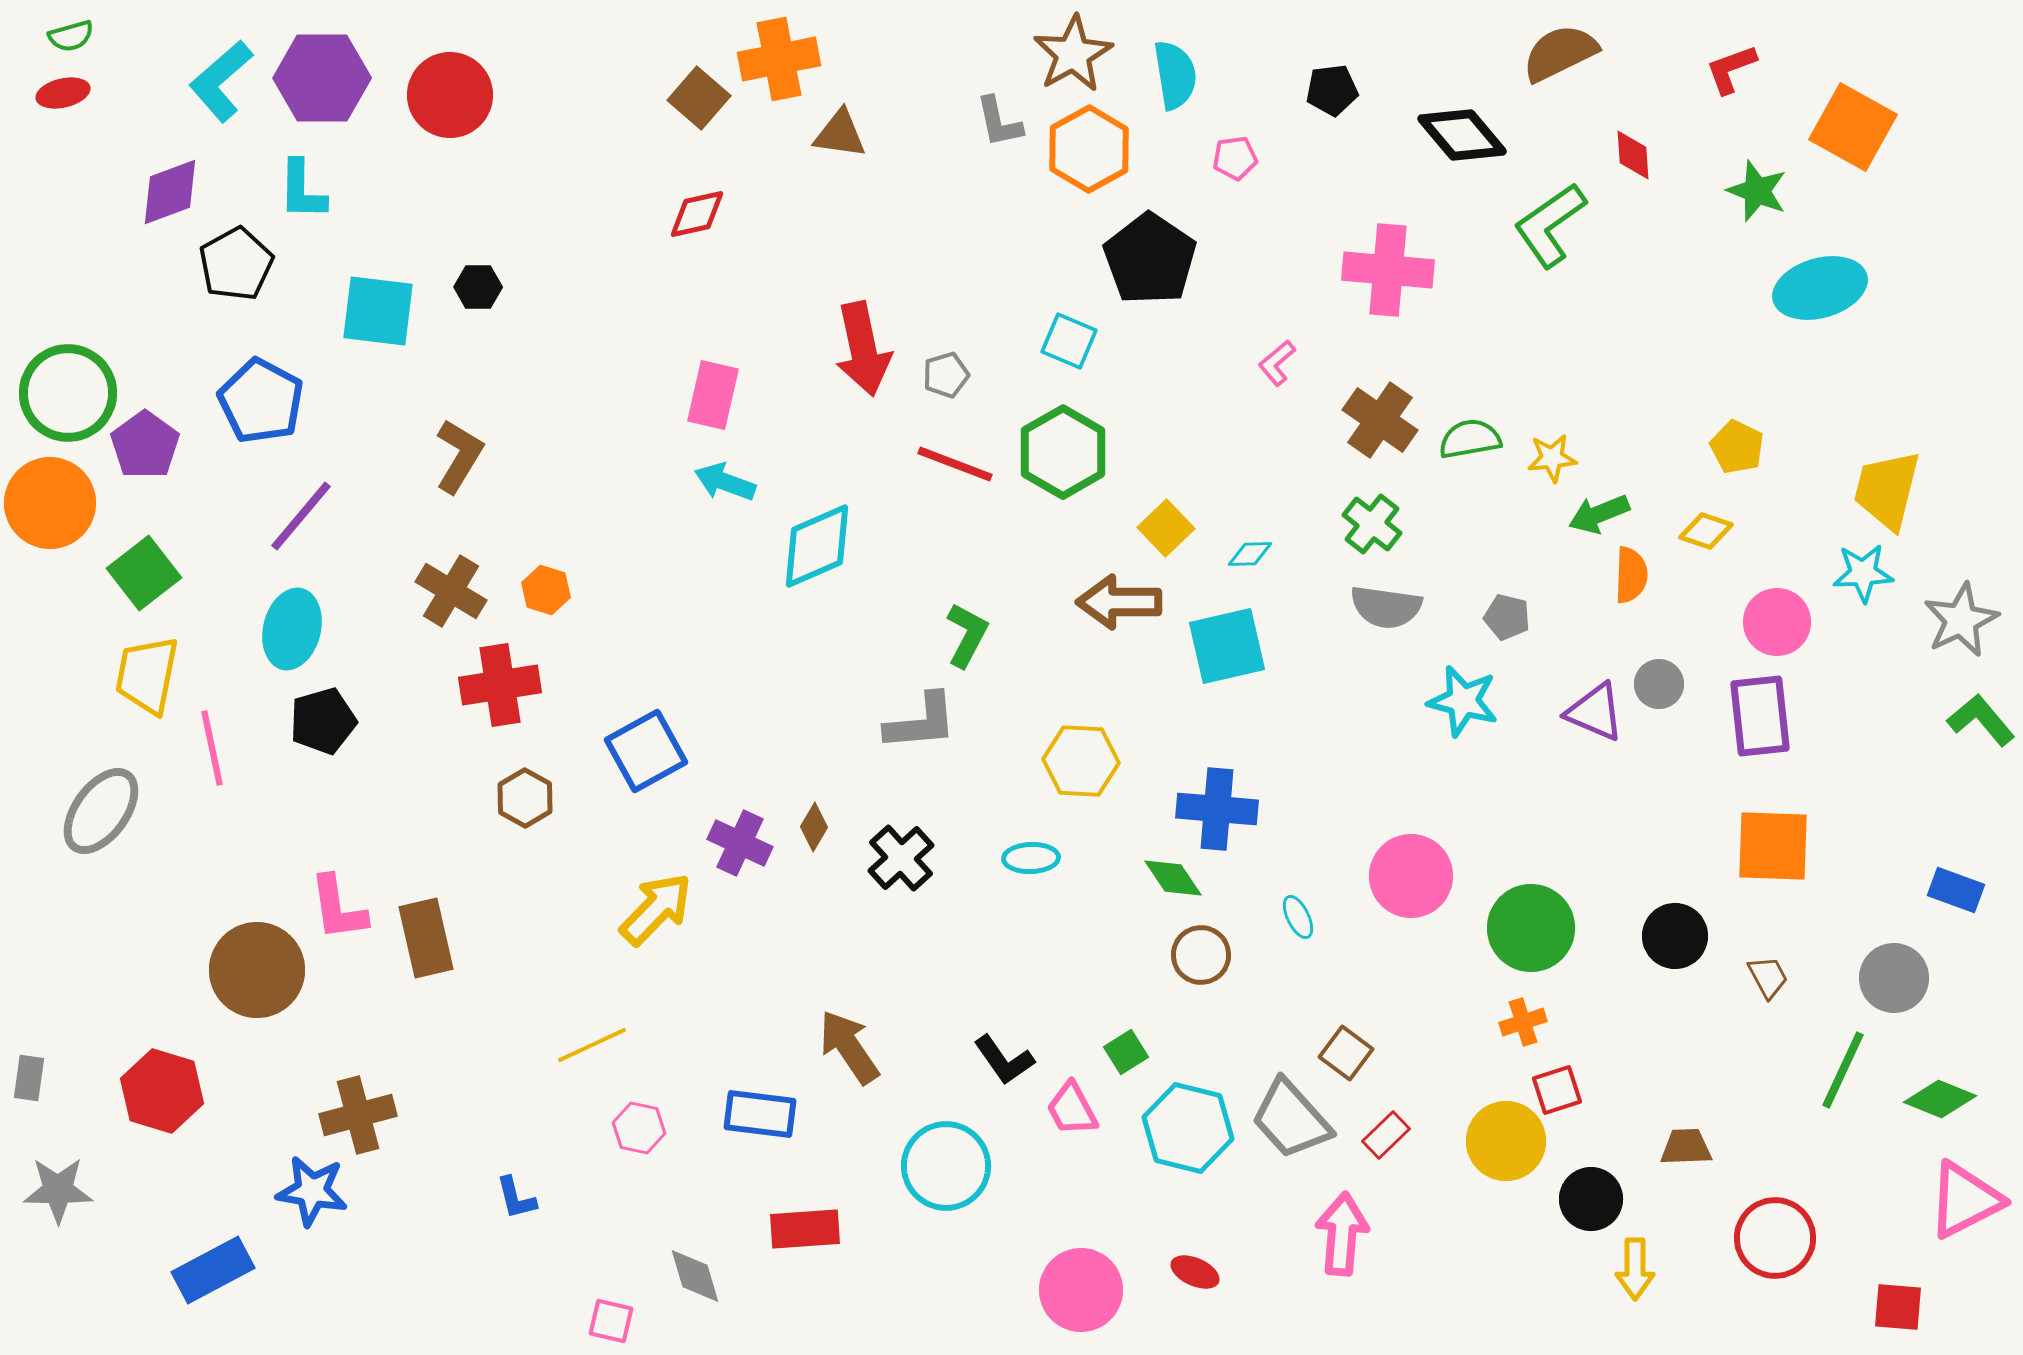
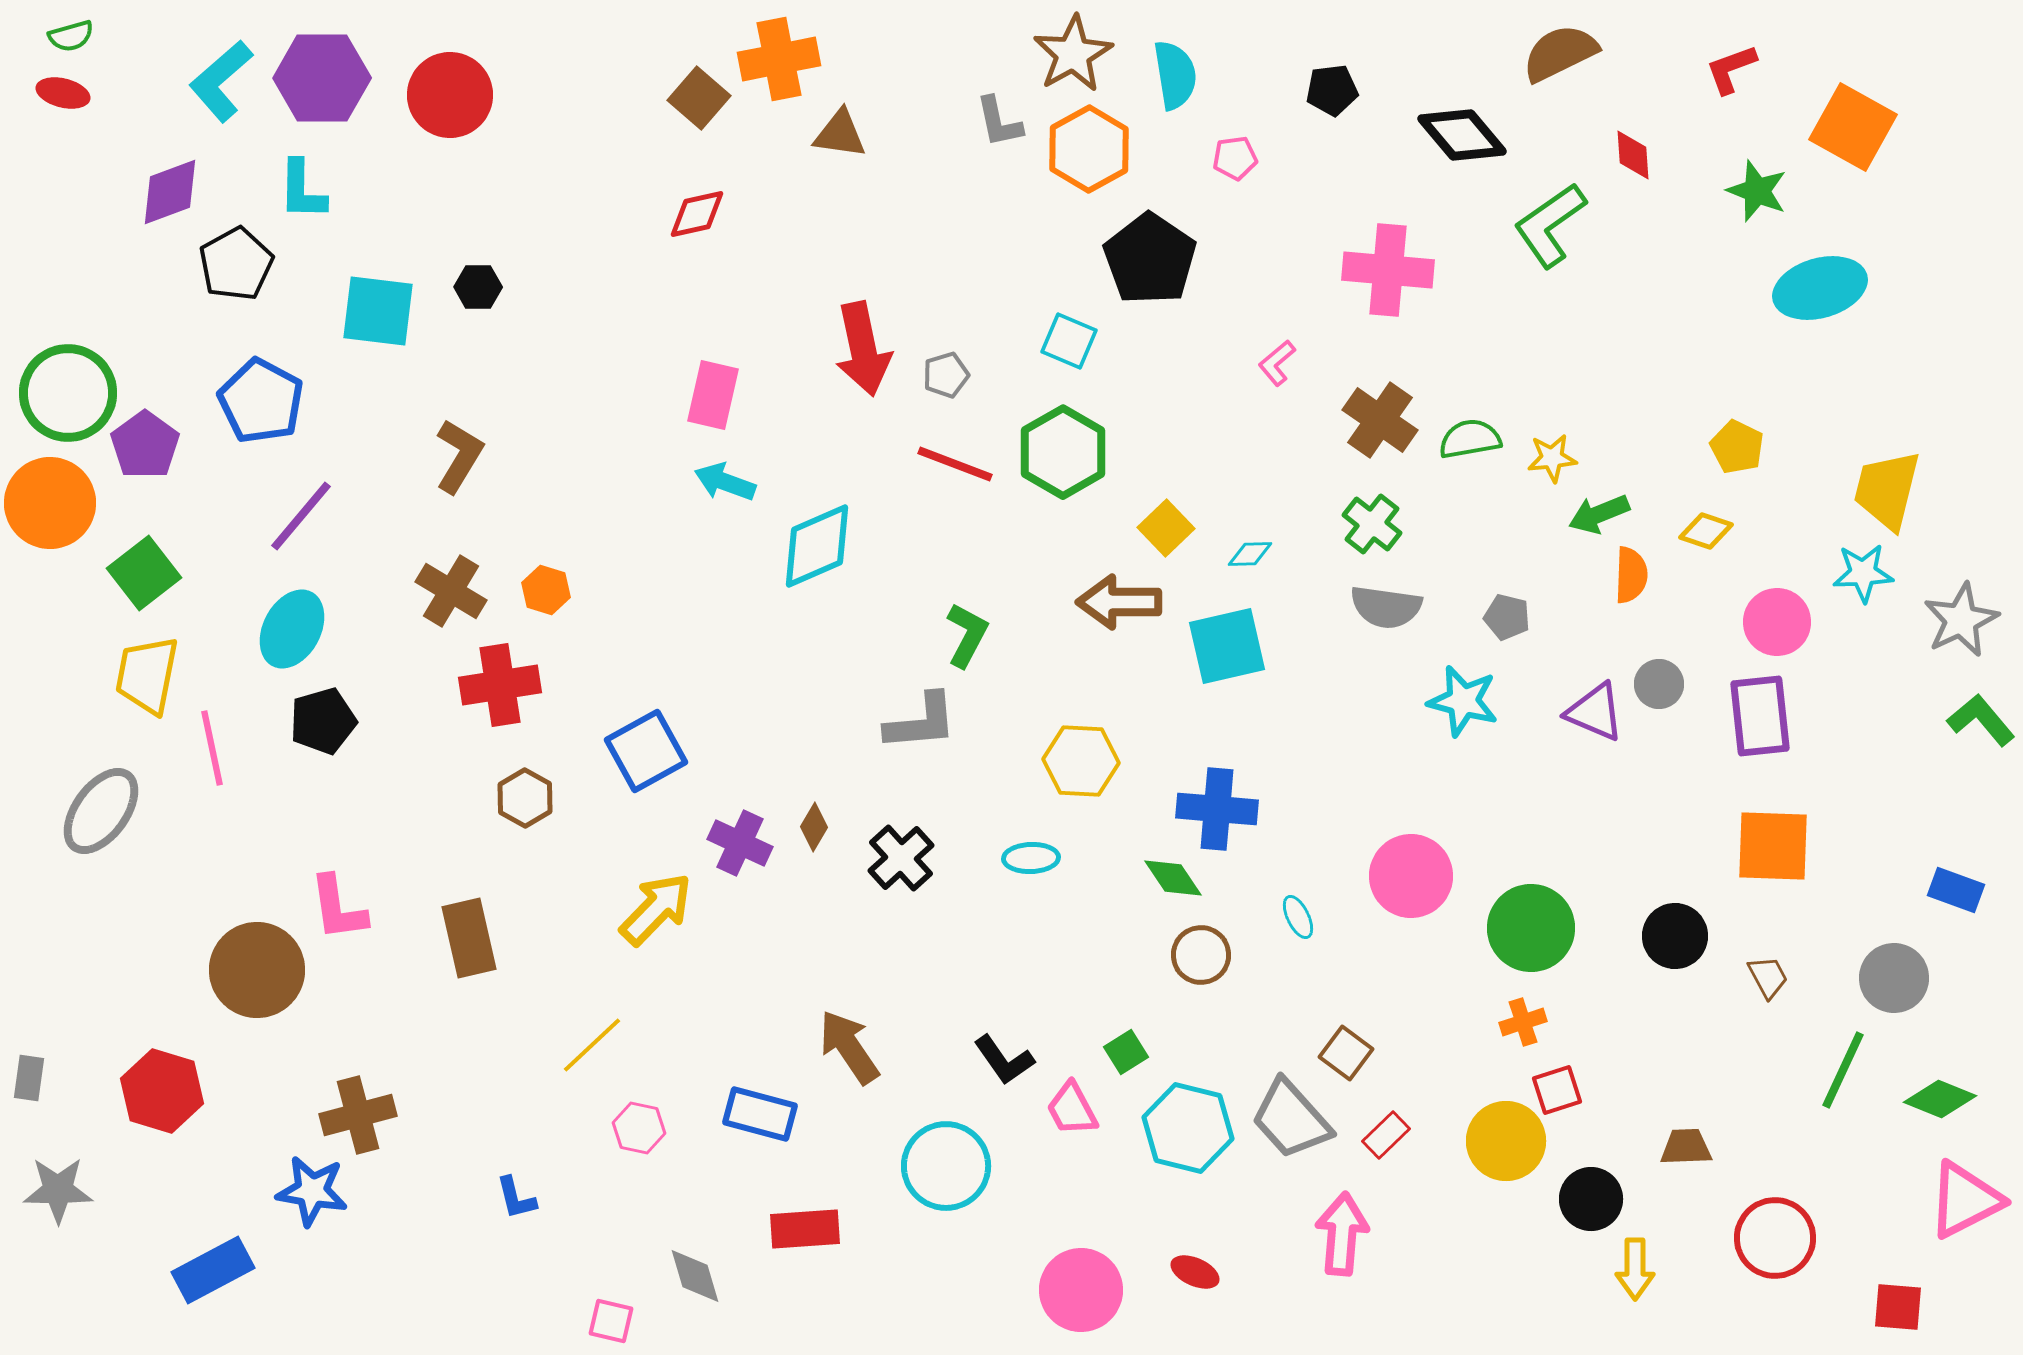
red ellipse at (63, 93): rotated 27 degrees clockwise
cyan ellipse at (292, 629): rotated 14 degrees clockwise
brown rectangle at (426, 938): moved 43 px right
yellow line at (592, 1045): rotated 18 degrees counterclockwise
blue rectangle at (760, 1114): rotated 8 degrees clockwise
